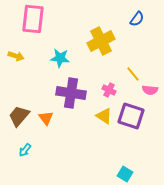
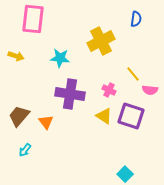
blue semicircle: moved 1 px left; rotated 28 degrees counterclockwise
purple cross: moved 1 px left, 1 px down
orange triangle: moved 4 px down
cyan square: rotated 14 degrees clockwise
